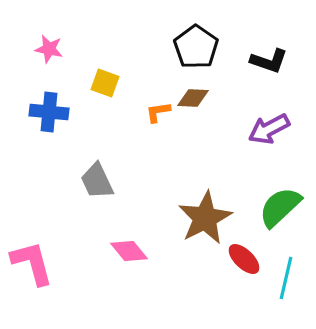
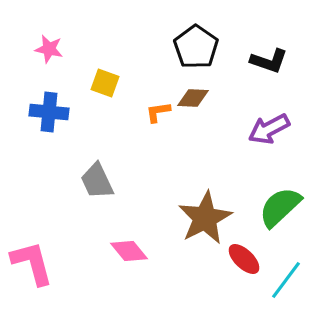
cyan line: moved 2 px down; rotated 24 degrees clockwise
